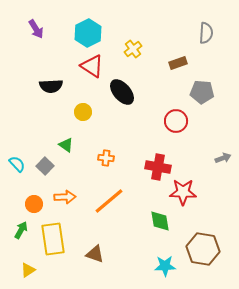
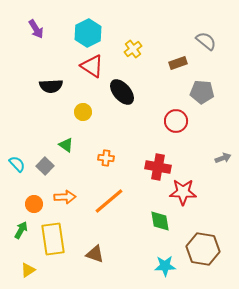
gray semicircle: moved 8 px down; rotated 55 degrees counterclockwise
